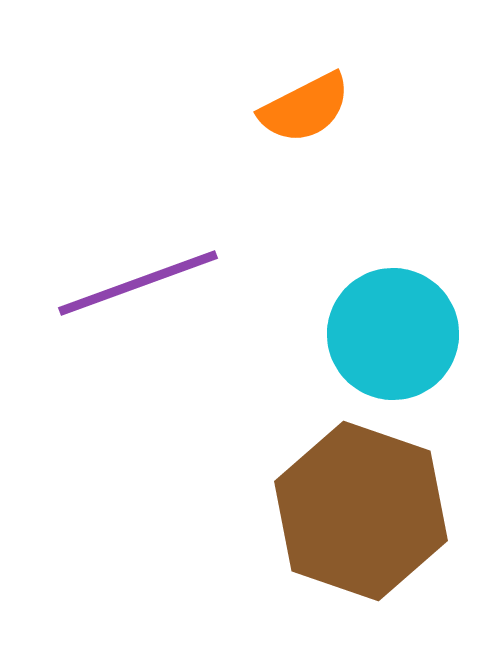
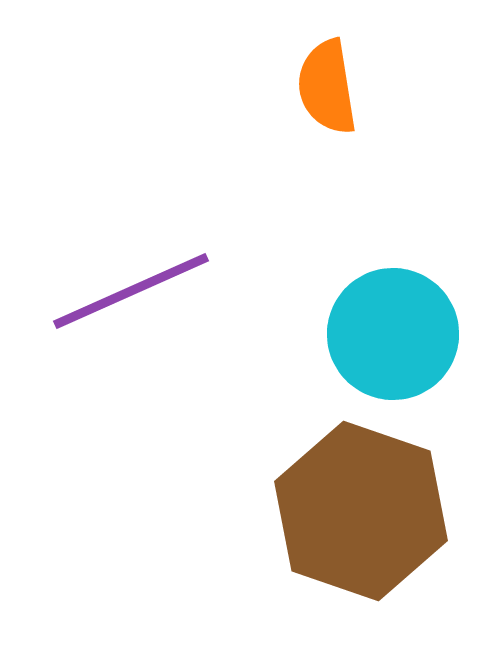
orange semicircle: moved 22 px right, 21 px up; rotated 108 degrees clockwise
purple line: moved 7 px left, 8 px down; rotated 4 degrees counterclockwise
